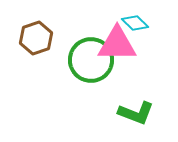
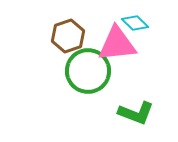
brown hexagon: moved 32 px right, 2 px up
pink triangle: rotated 6 degrees counterclockwise
green circle: moved 3 px left, 11 px down
